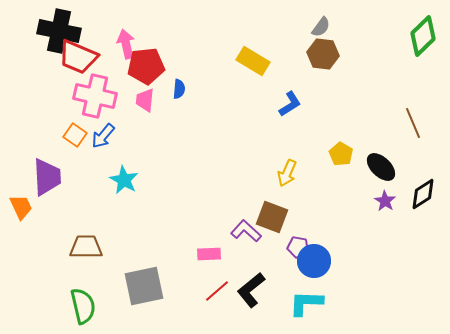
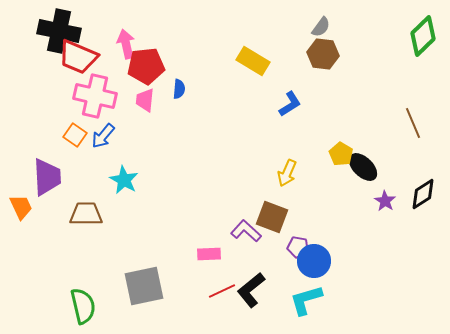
black ellipse: moved 18 px left
brown trapezoid: moved 33 px up
red line: moved 5 px right; rotated 16 degrees clockwise
cyan L-shape: moved 3 px up; rotated 18 degrees counterclockwise
